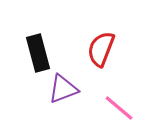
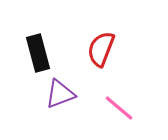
purple triangle: moved 3 px left, 5 px down
